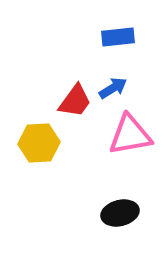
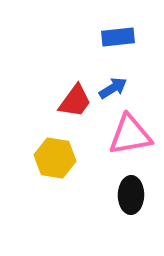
yellow hexagon: moved 16 px right, 15 px down; rotated 12 degrees clockwise
black ellipse: moved 11 px right, 18 px up; rotated 75 degrees counterclockwise
